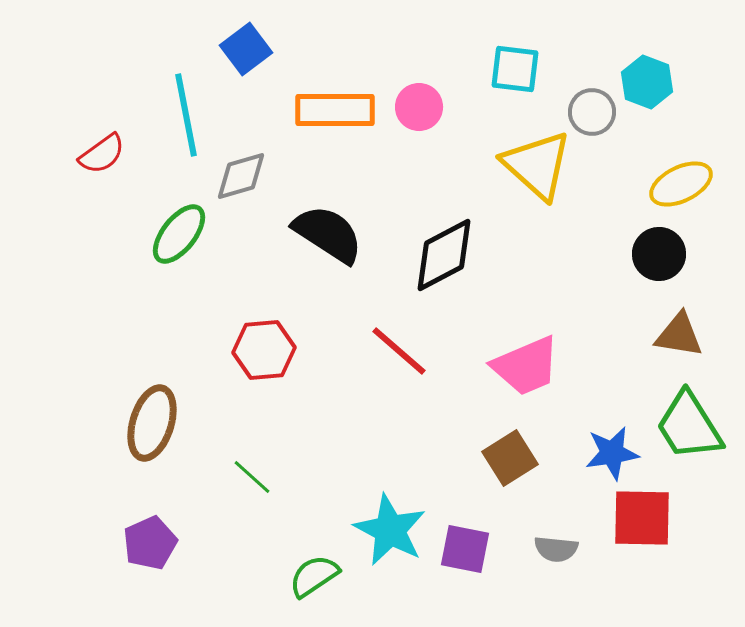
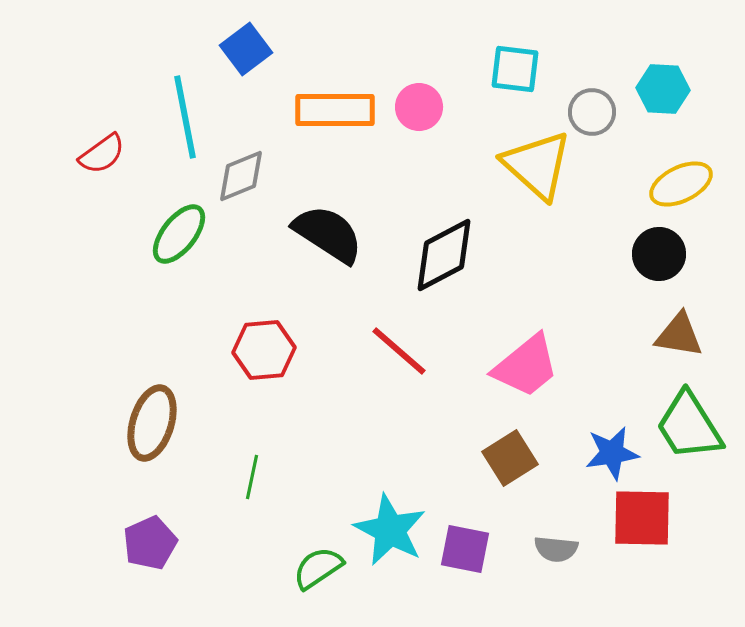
cyan hexagon: moved 16 px right, 7 px down; rotated 18 degrees counterclockwise
cyan line: moved 1 px left, 2 px down
gray diamond: rotated 6 degrees counterclockwise
pink trapezoid: rotated 16 degrees counterclockwise
green line: rotated 60 degrees clockwise
green semicircle: moved 4 px right, 8 px up
